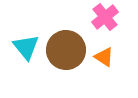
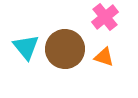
brown circle: moved 1 px left, 1 px up
orange triangle: rotated 15 degrees counterclockwise
